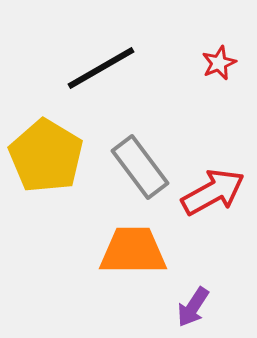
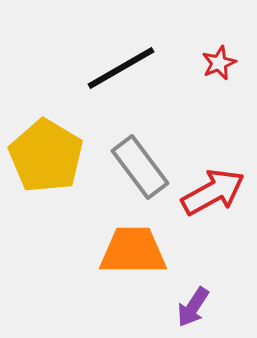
black line: moved 20 px right
